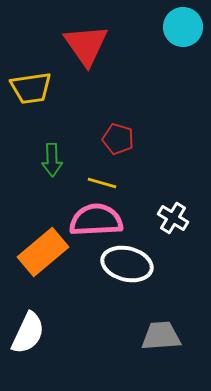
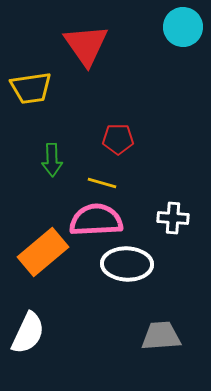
red pentagon: rotated 16 degrees counterclockwise
white cross: rotated 28 degrees counterclockwise
white ellipse: rotated 12 degrees counterclockwise
